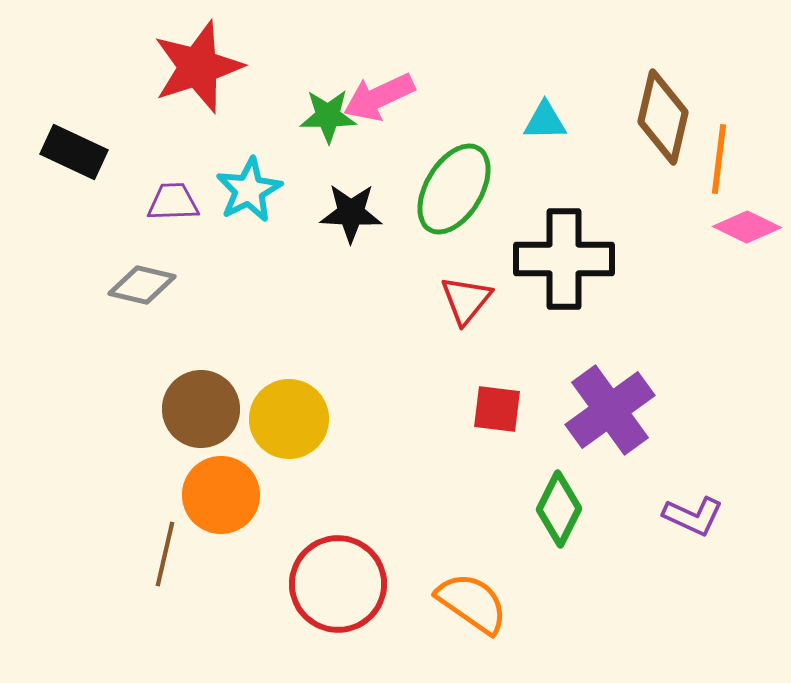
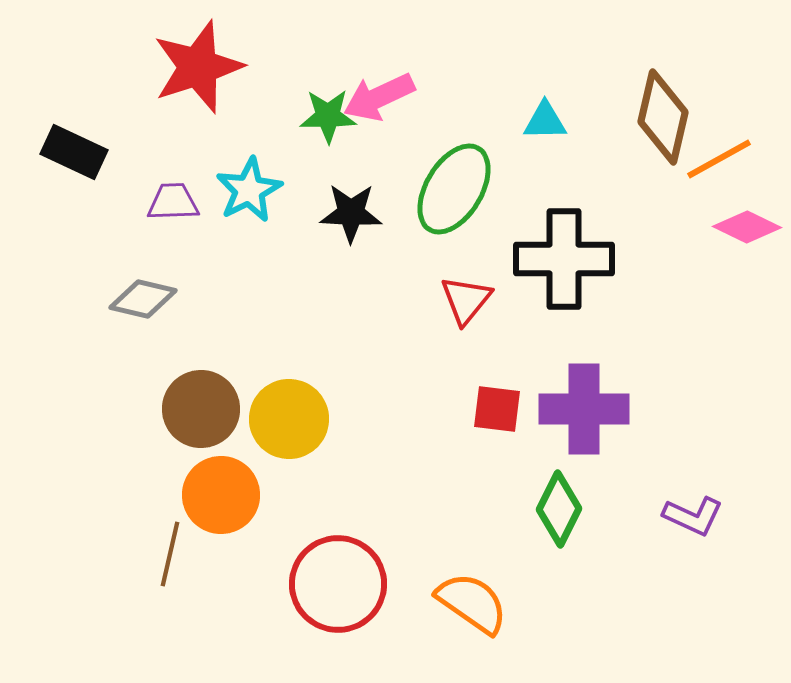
orange line: rotated 54 degrees clockwise
gray diamond: moved 1 px right, 14 px down
purple cross: moved 26 px left, 1 px up; rotated 36 degrees clockwise
brown line: moved 5 px right
